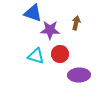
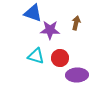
red circle: moved 4 px down
purple ellipse: moved 2 px left
